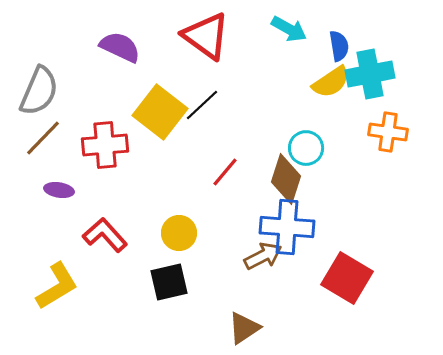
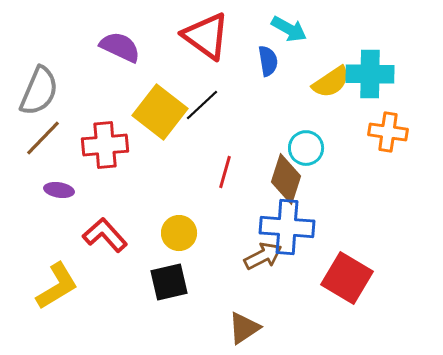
blue semicircle: moved 71 px left, 15 px down
cyan cross: rotated 12 degrees clockwise
red line: rotated 24 degrees counterclockwise
